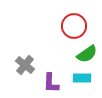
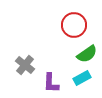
red circle: moved 1 px up
cyan rectangle: rotated 30 degrees counterclockwise
